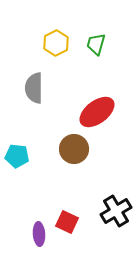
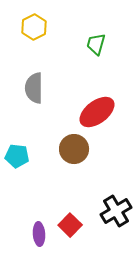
yellow hexagon: moved 22 px left, 16 px up
red square: moved 3 px right, 3 px down; rotated 20 degrees clockwise
